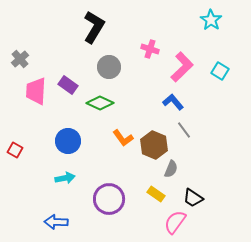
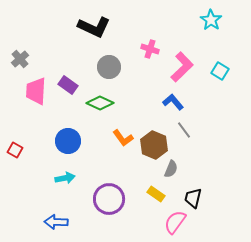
black L-shape: rotated 84 degrees clockwise
black trapezoid: rotated 70 degrees clockwise
